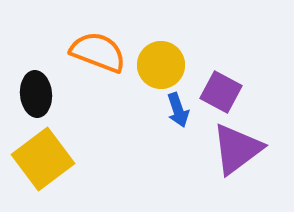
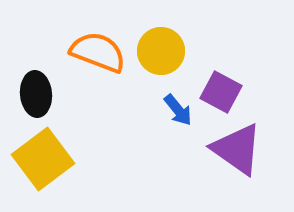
yellow circle: moved 14 px up
blue arrow: rotated 20 degrees counterclockwise
purple triangle: rotated 48 degrees counterclockwise
